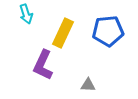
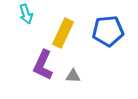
gray triangle: moved 15 px left, 9 px up
